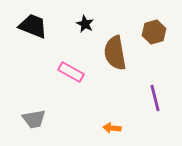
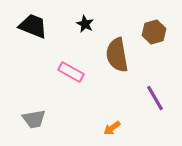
brown semicircle: moved 2 px right, 2 px down
purple line: rotated 16 degrees counterclockwise
orange arrow: rotated 42 degrees counterclockwise
